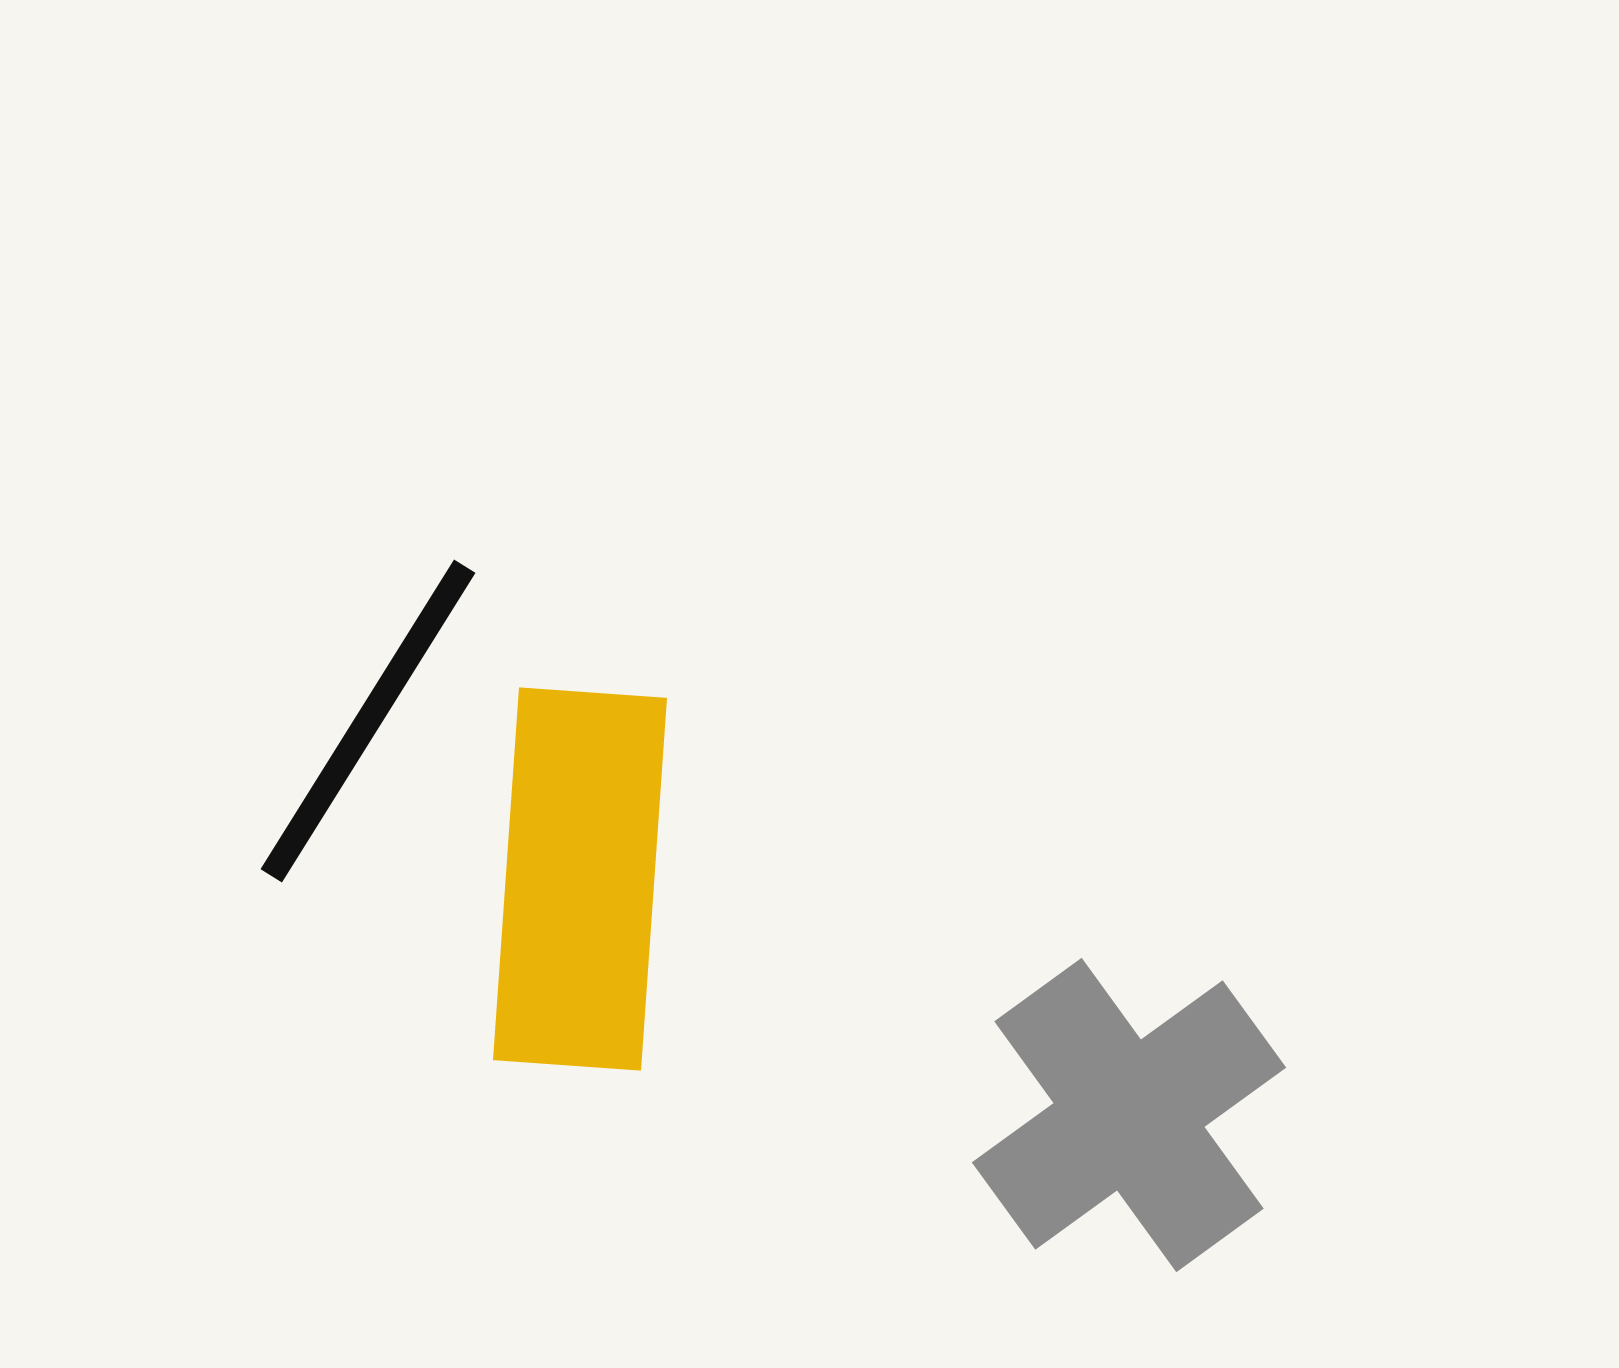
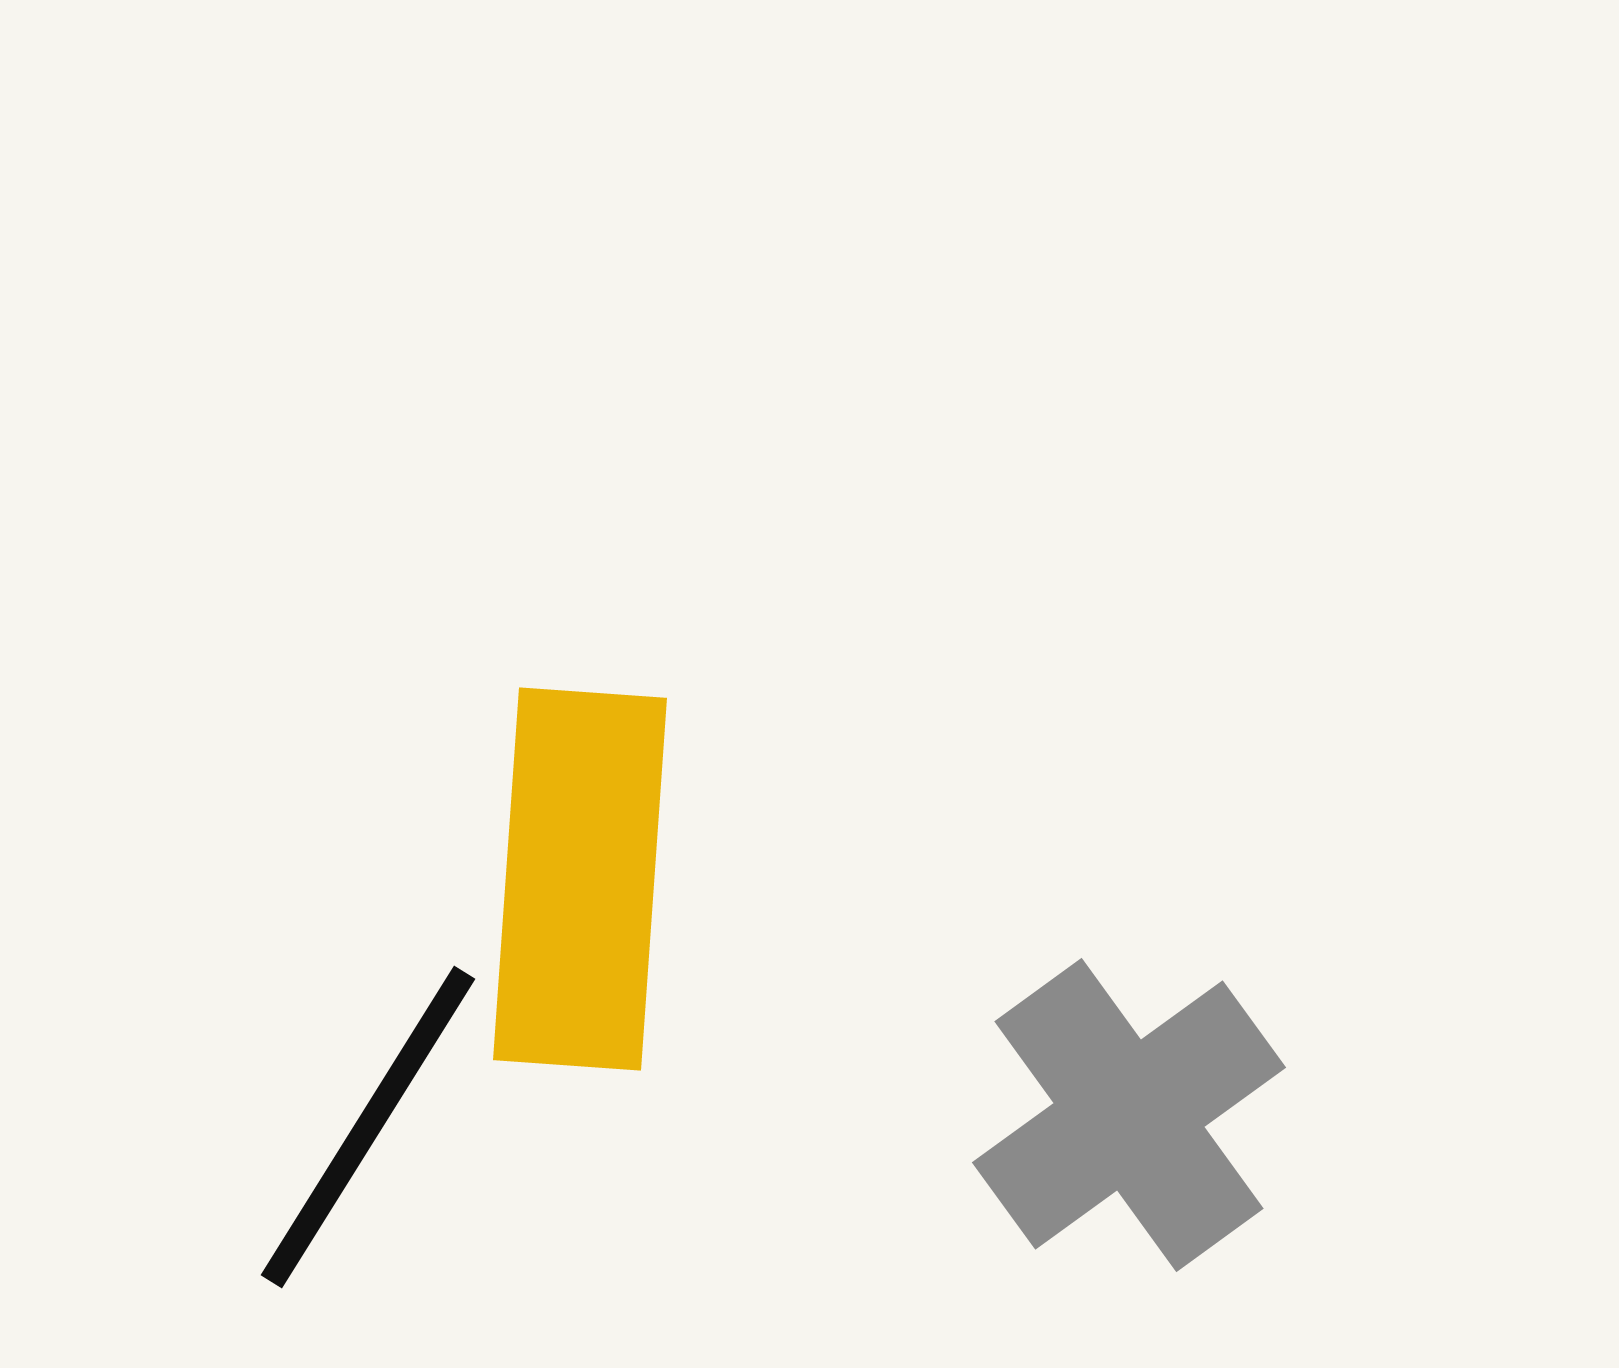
black line: moved 406 px down
